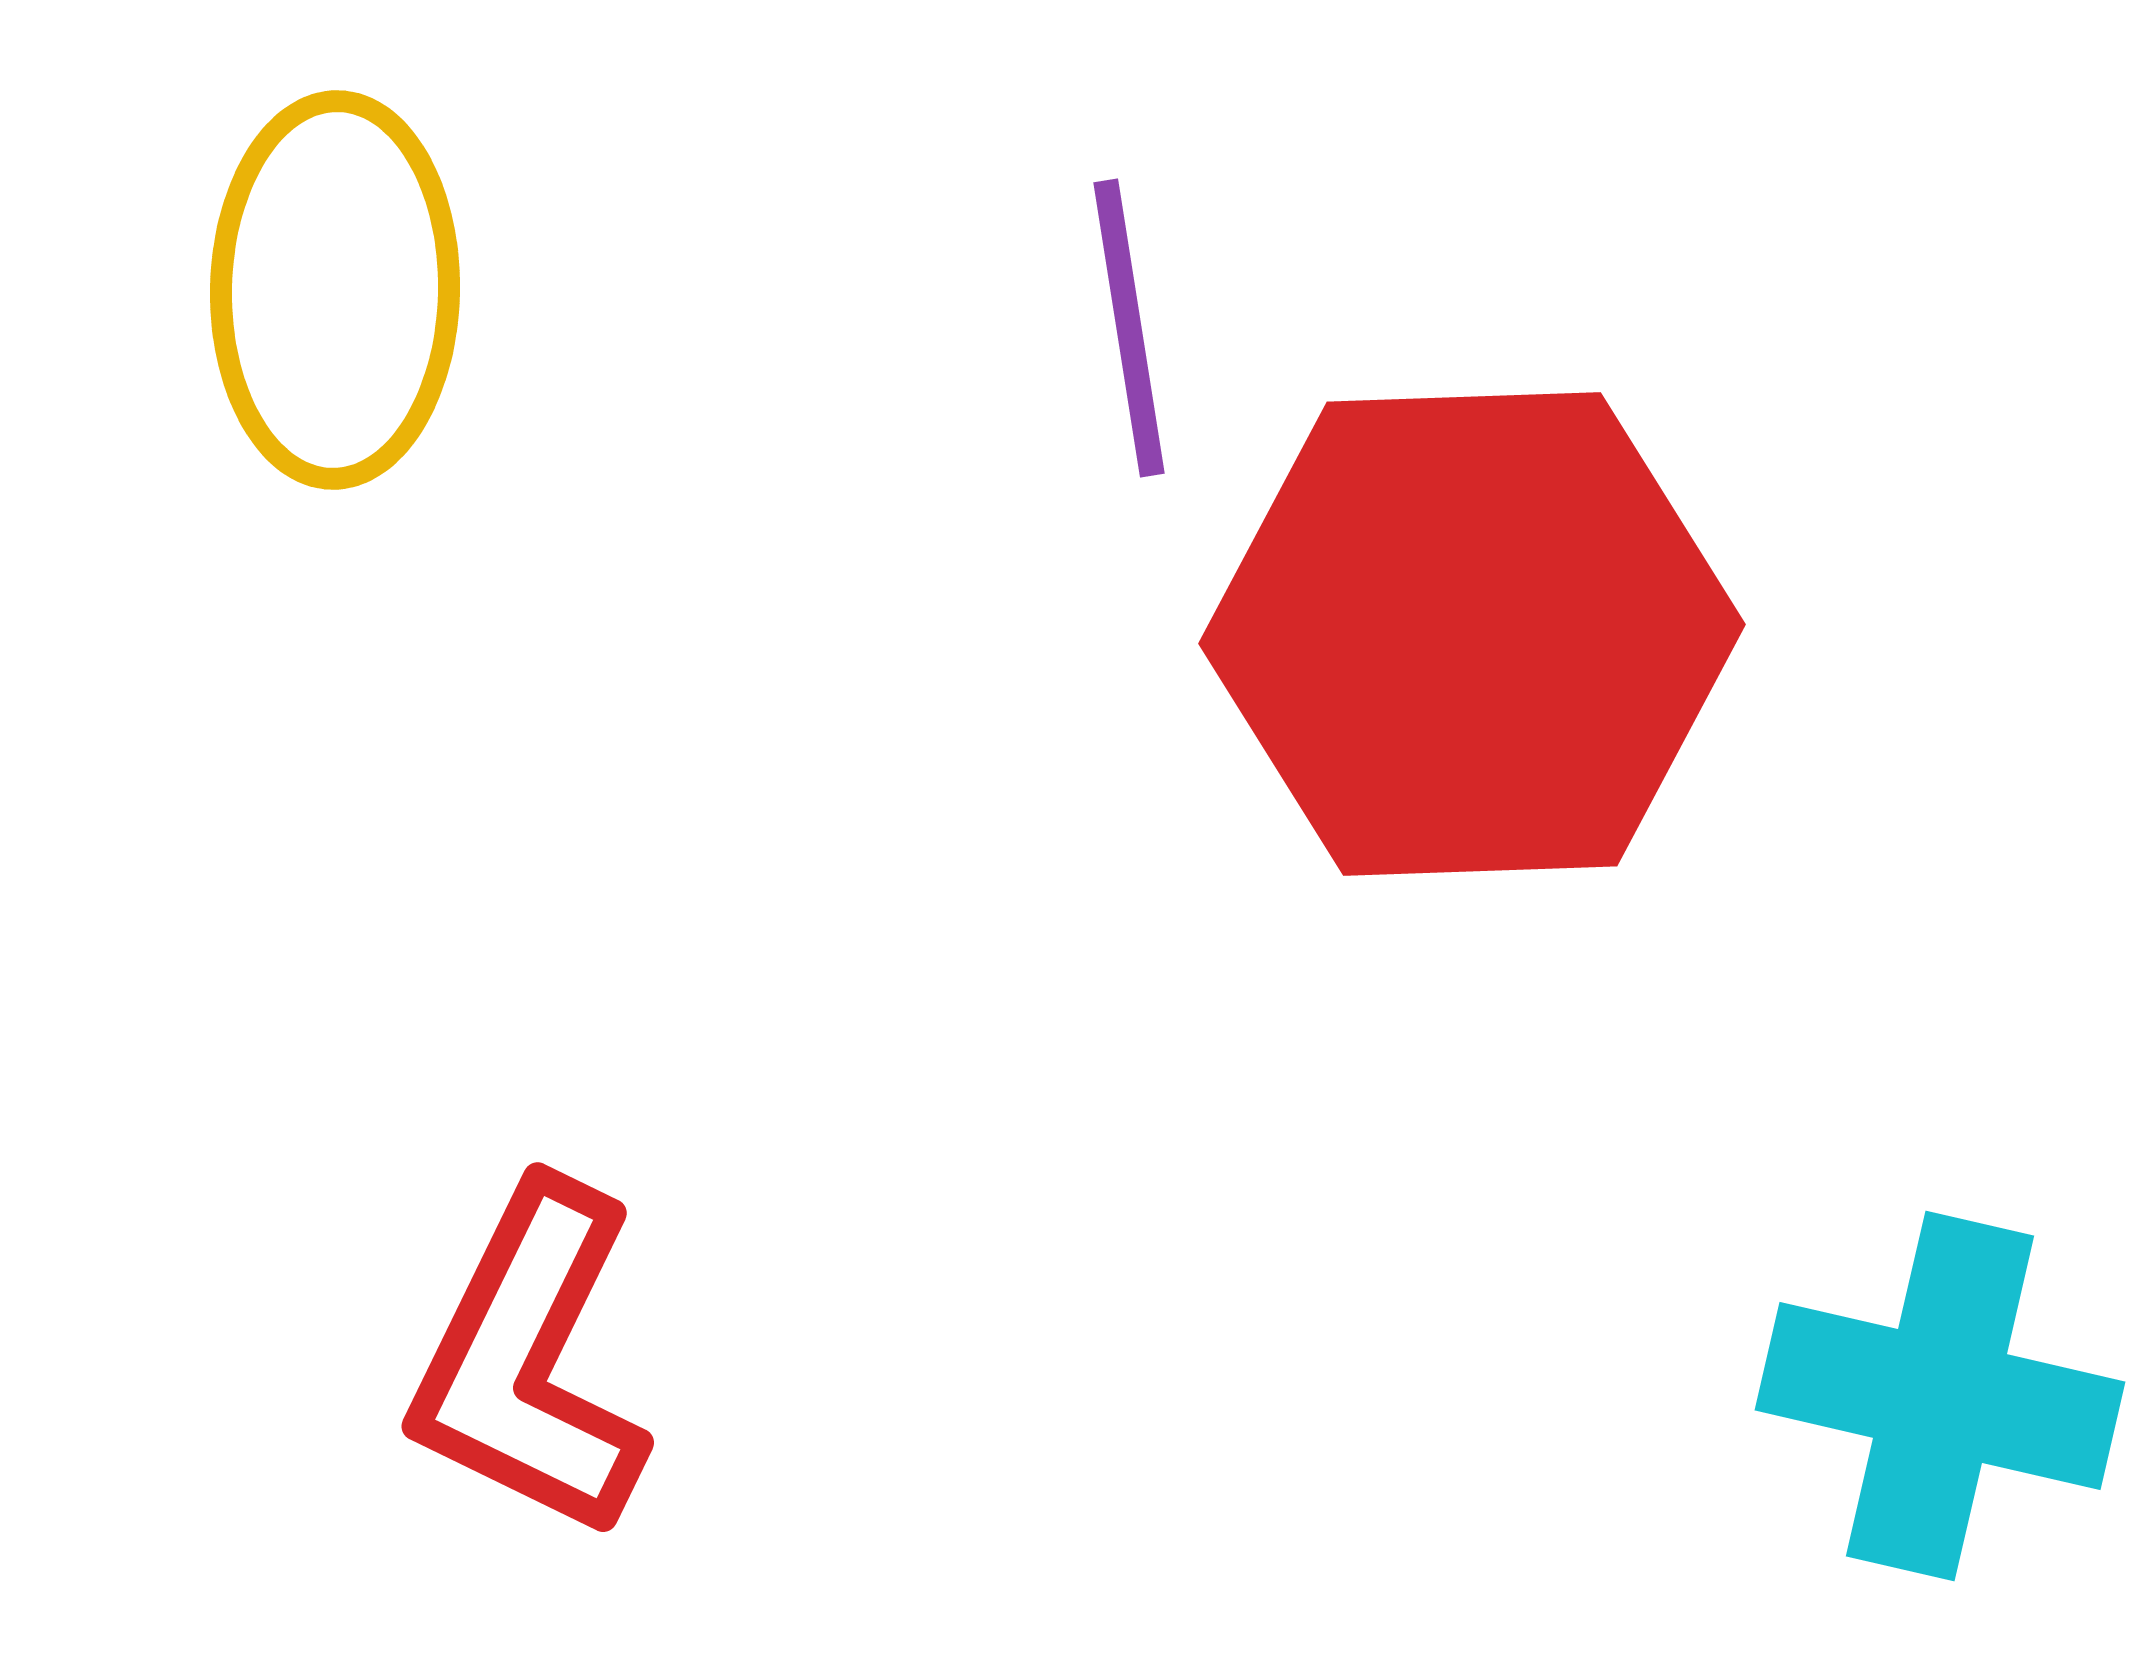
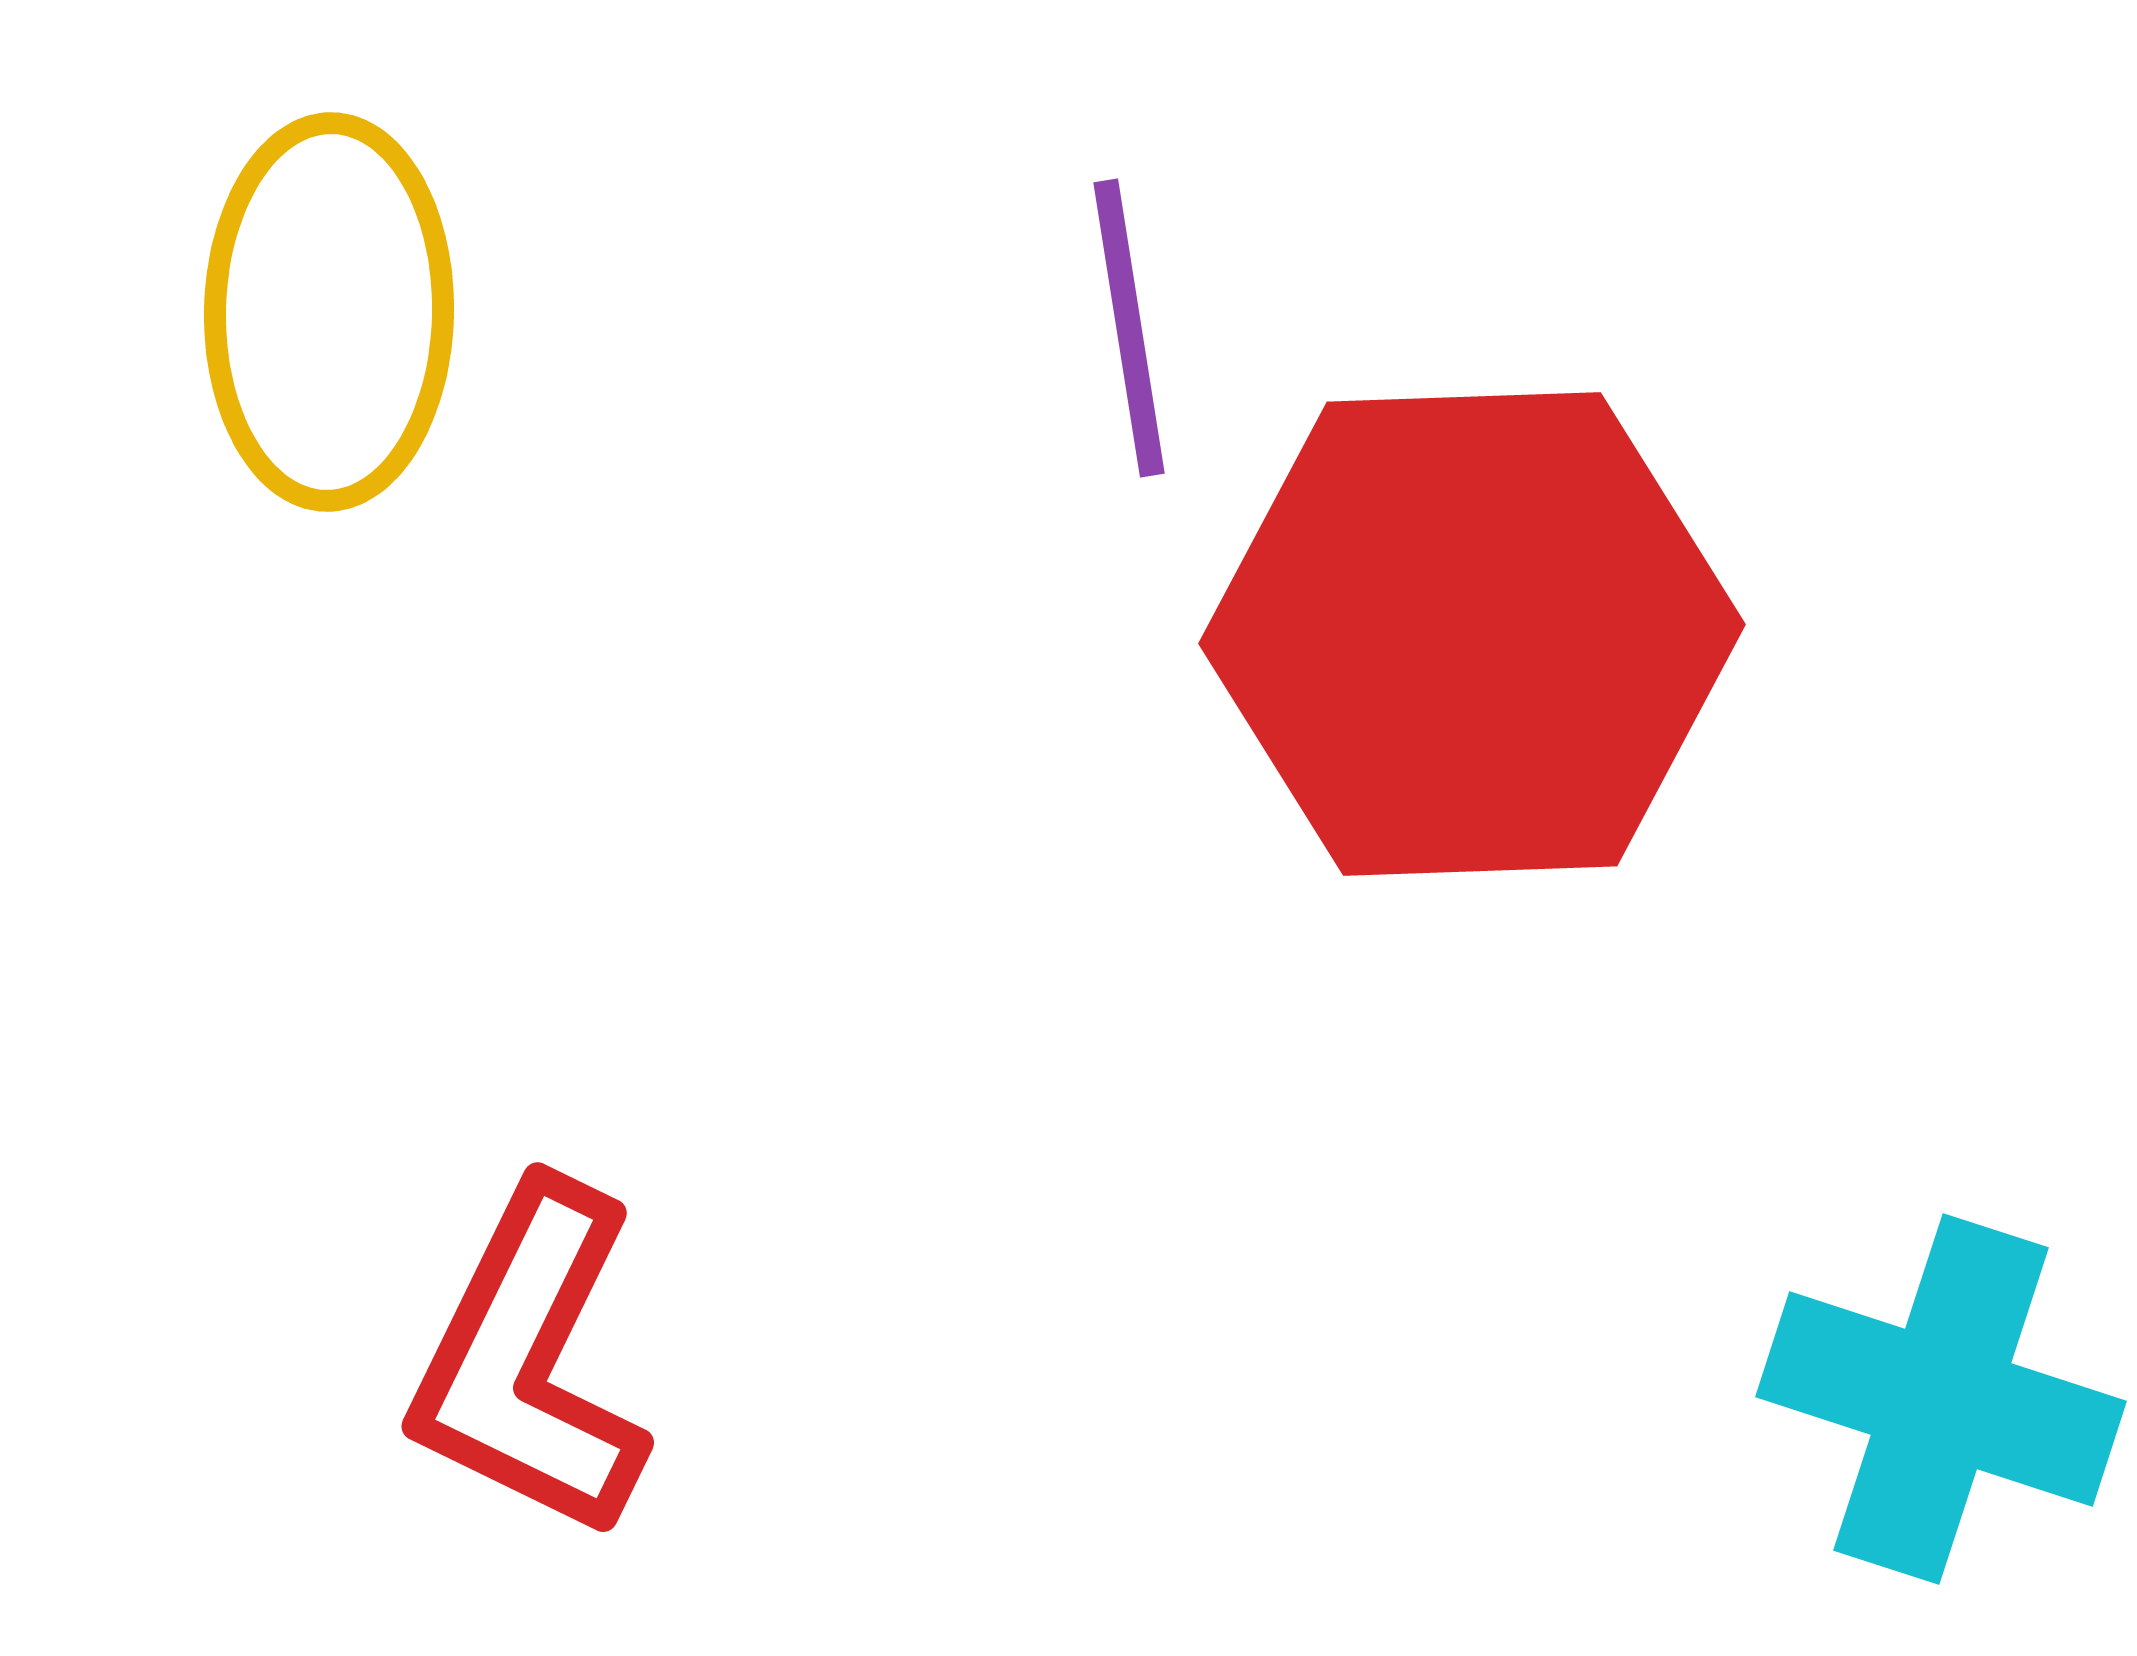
yellow ellipse: moved 6 px left, 22 px down
cyan cross: moved 1 px right, 3 px down; rotated 5 degrees clockwise
